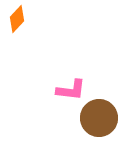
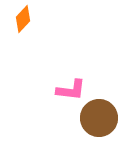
orange diamond: moved 6 px right
